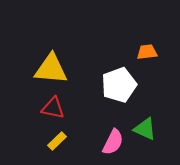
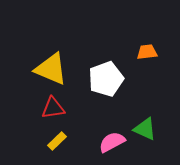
yellow triangle: rotated 18 degrees clockwise
white pentagon: moved 13 px left, 6 px up
red triangle: rotated 20 degrees counterclockwise
pink semicircle: moved 1 px left; rotated 144 degrees counterclockwise
